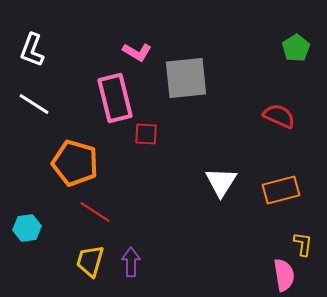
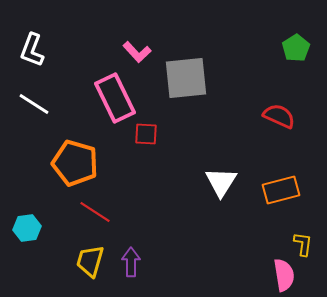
pink L-shape: rotated 16 degrees clockwise
pink rectangle: rotated 12 degrees counterclockwise
